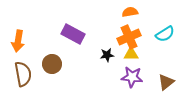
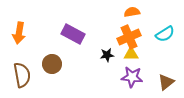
orange semicircle: moved 2 px right
orange arrow: moved 1 px right, 8 px up
brown semicircle: moved 1 px left, 1 px down
